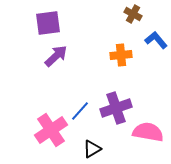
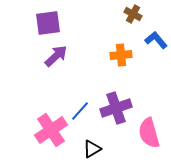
pink semicircle: moved 1 px right, 1 px down; rotated 116 degrees counterclockwise
